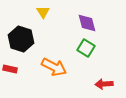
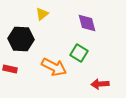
yellow triangle: moved 1 px left, 2 px down; rotated 24 degrees clockwise
black hexagon: rotated 15 degrees counterclockwise
green square: moved 7 px left, 5 px down
red arrow: moved 4 px left
